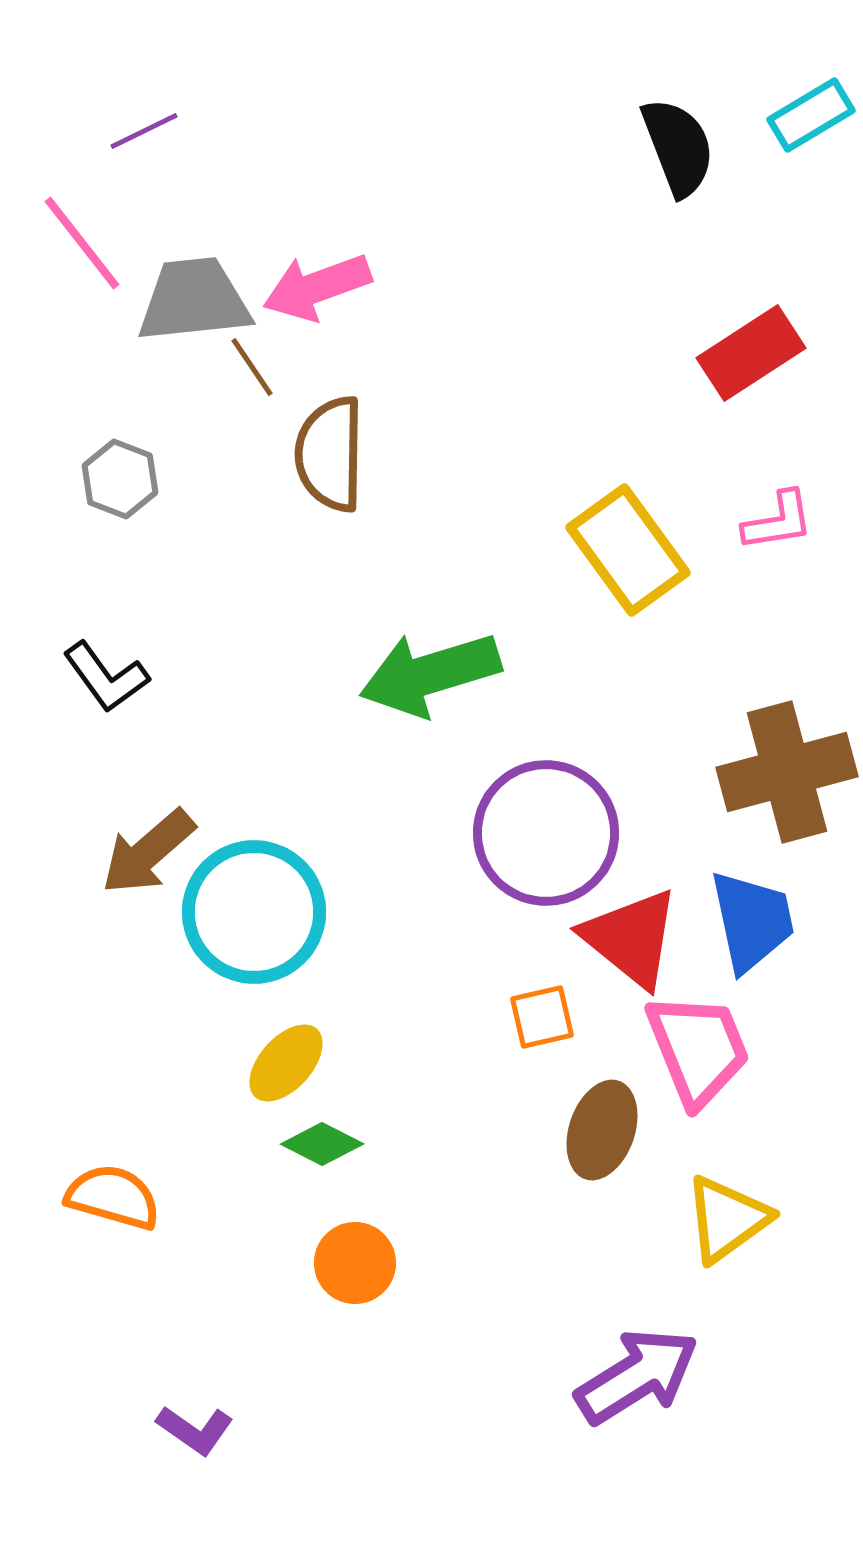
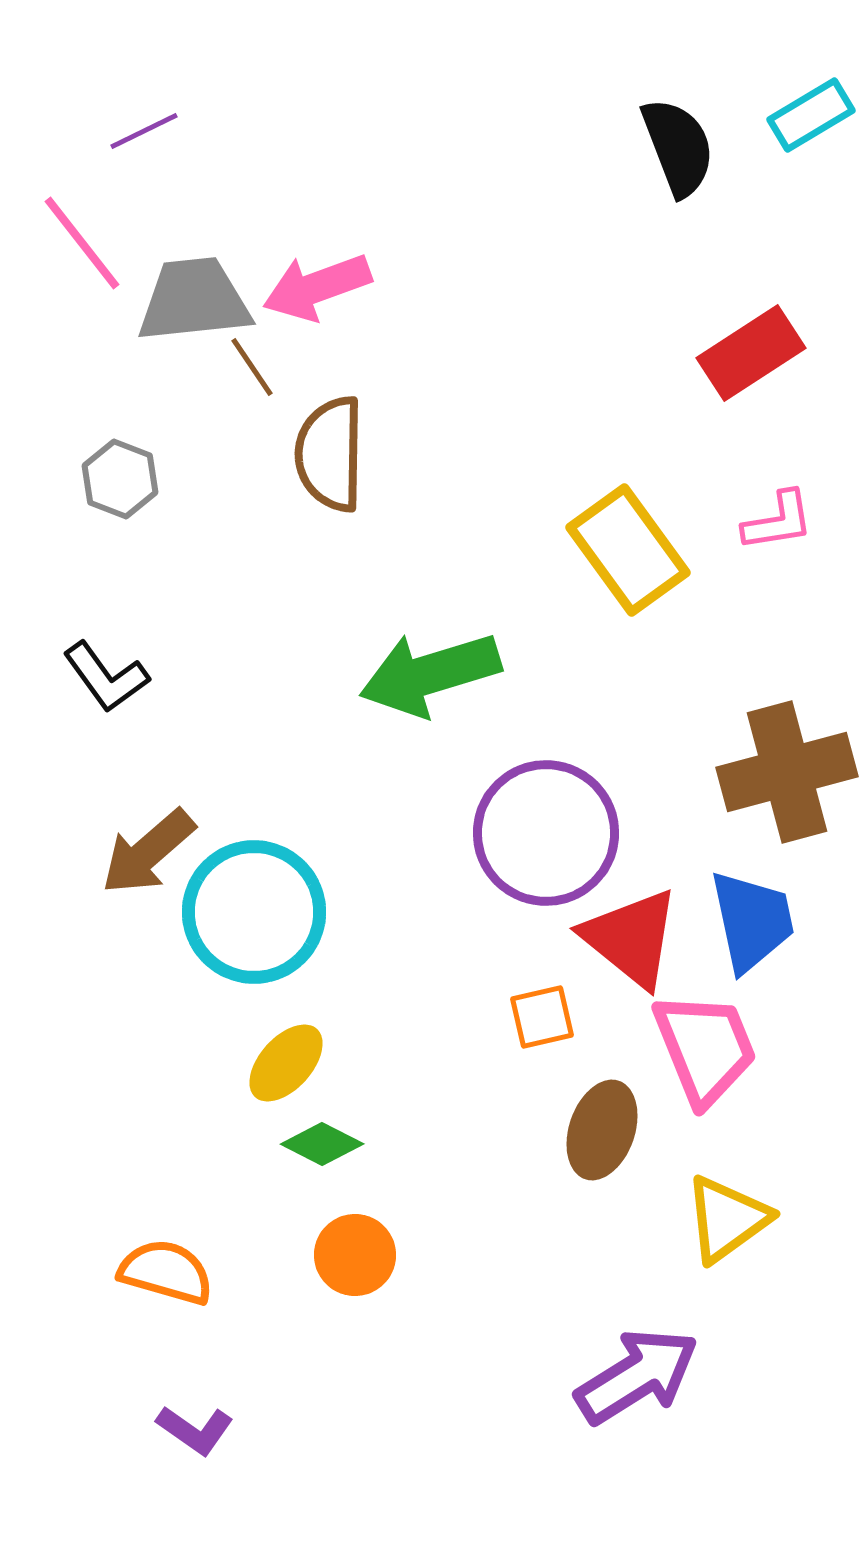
pink trapezoid: moved 7 px right, 1 px up
orange semicircle: moved 53 px right, 75 px down
orange circle: moved 8 px up
